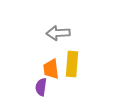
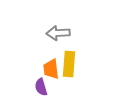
yellow rectangle: moved 3 px left
purple semicircle: rotated 24 degrees counterclockwise
